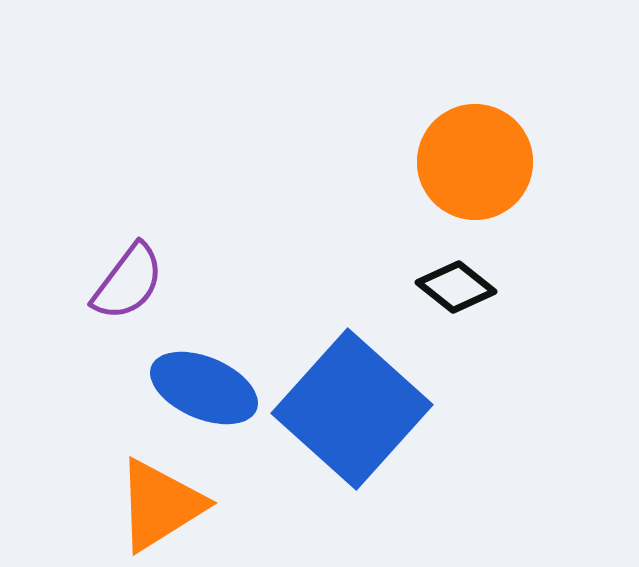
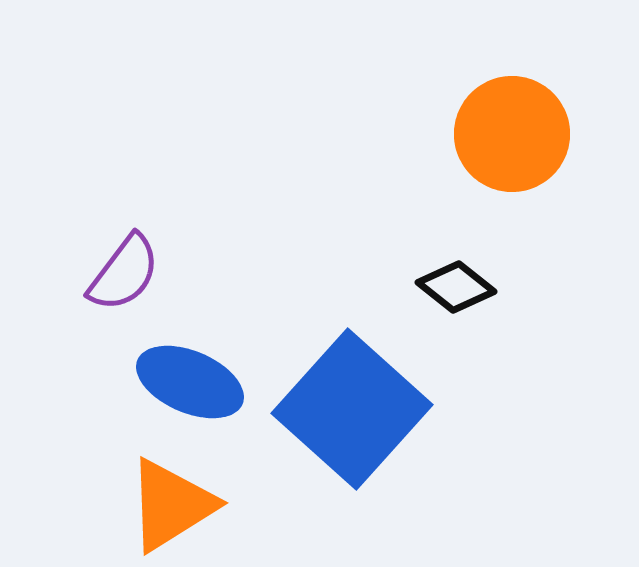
orange circle: moved 37 px right, 28 px up
purple semicircle: moved 4 px left, 9 px up
blue ellipse: moved 14 px left, 6 px up
orange triangle: moved 11 px right
